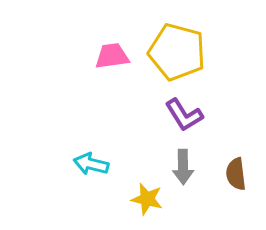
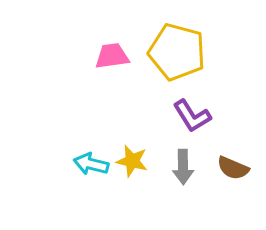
purple L-shape: moved 8 px right, 1 px down
brown semicircle: moved 3 px left, 6 px up; rotated 60 degrees counterclockwise
yellow star: moved 15 px left, 38 px up
